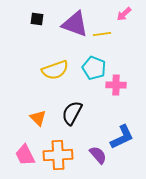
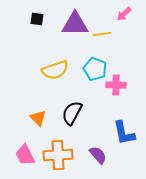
purple triangle: rotated 20 degrees counterclockwise
cyan pentagon: moved 1 px right, 1 px down
blue L-shape: moved 2 px right, 4 px up; rotated 104 degrees clockwise
